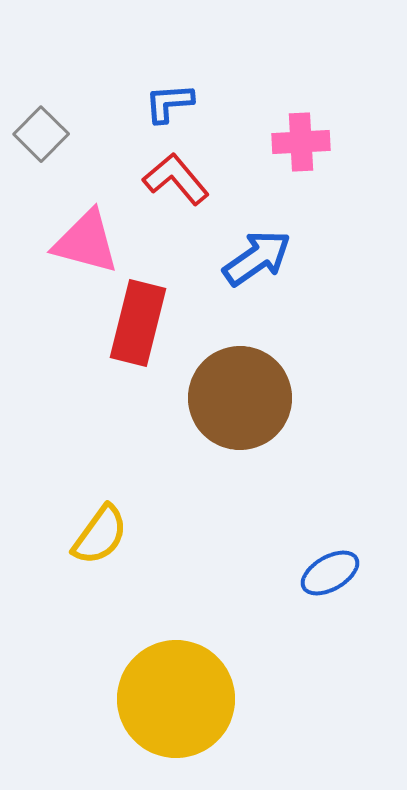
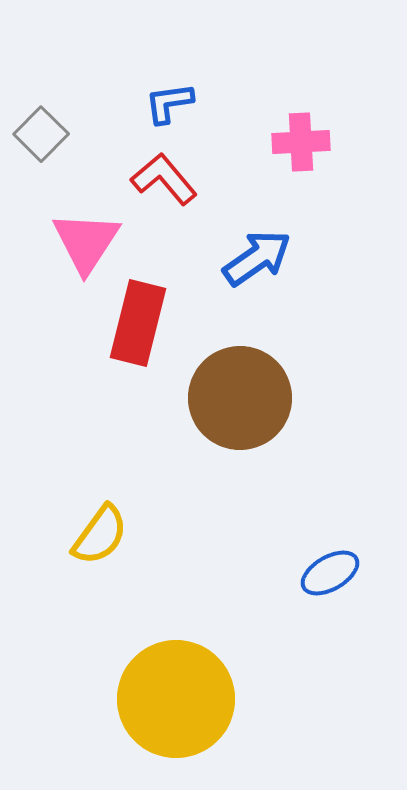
blue L-shape: rotated 4 degrees counterclockwise
red L-shape: moved 12 px left
pink triangle: rotated 48 degrees clockwise
